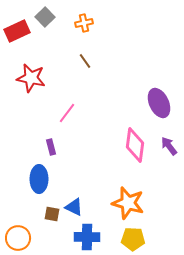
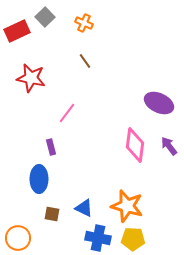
orange cross: rotated 36 degrees clockwise
purple ellipse: rotated 40 degrees counterclockwise
orange star: moved 1 px left, 3 px down
blue triangle: moved 10 px right, 1 px down
blue cross: moved 11 px right, 1 px down; rotated 10 degrees clockwise
